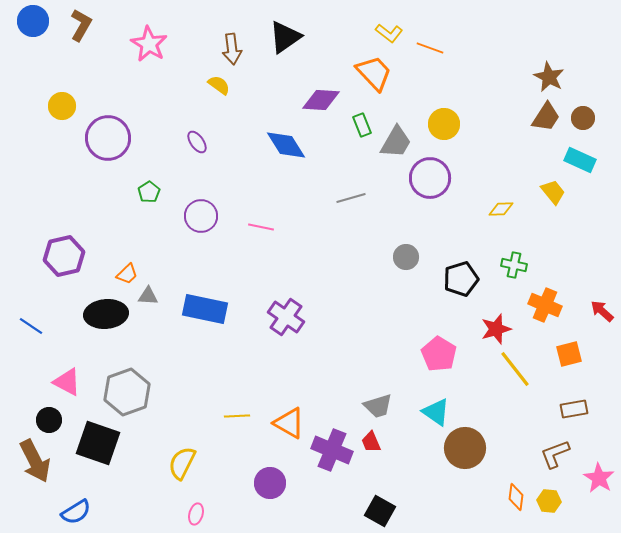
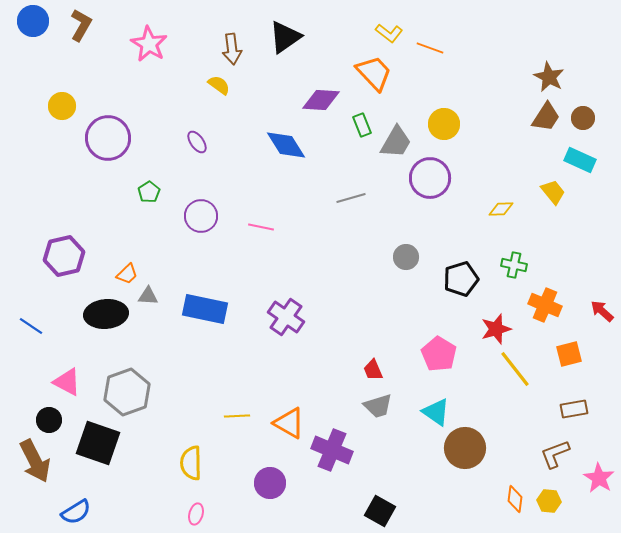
red trapezoid at (371, 442): moved 2 px right, 72 px up
yellow semicircle at (182, 463): moved 9 px right; rotated 28 degrees counterclockwise
orange diamond at (516, 497): moved 1 px left, 2 px down
